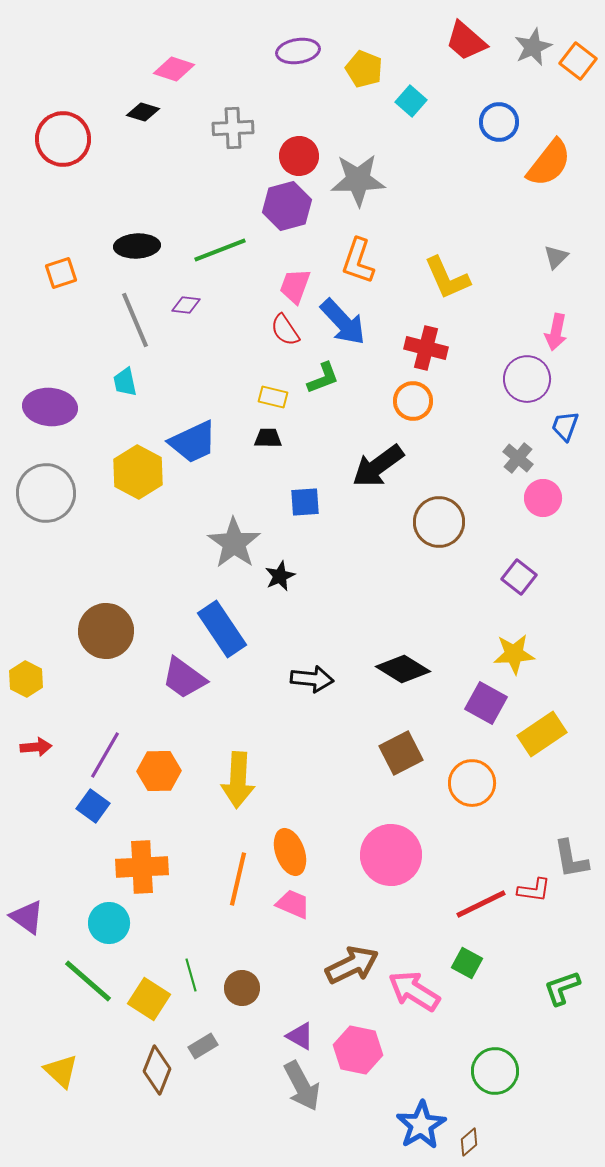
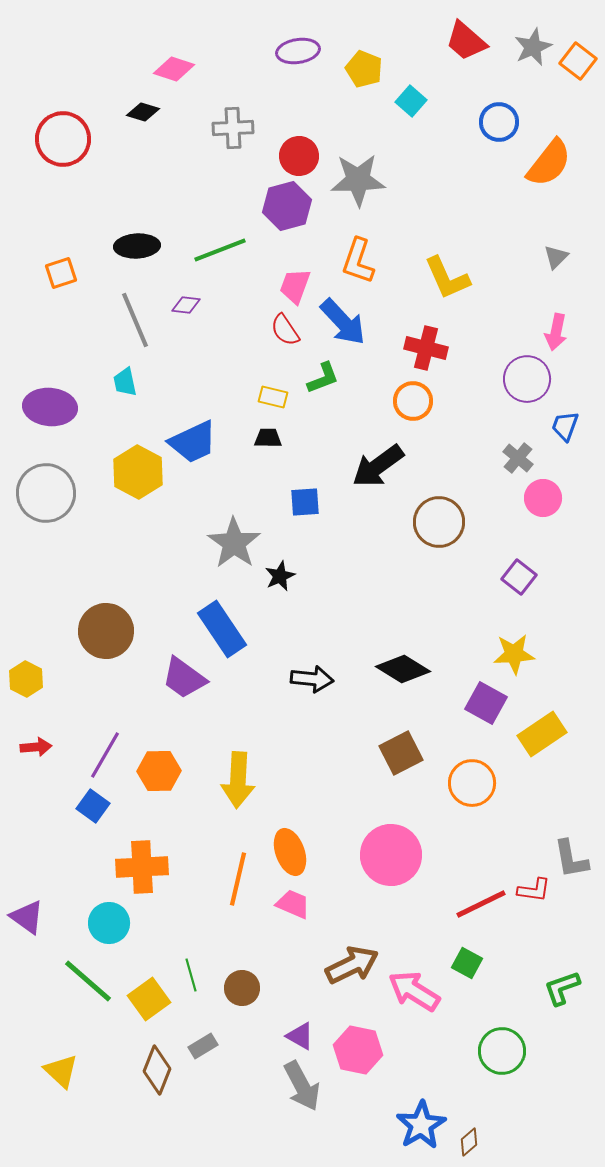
yellow square at (149, 999): rotated 21 degrees clockwise
green circle at (495, 1071): moved 7 px right, 20 px up
